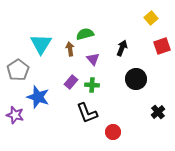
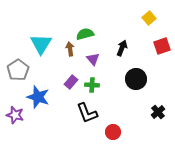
yellow square: moved 2 px left
